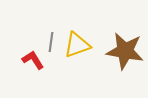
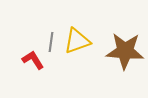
yellow triangle: moved 4 px up
brown star: rotated 6 degrees counterclockwise
